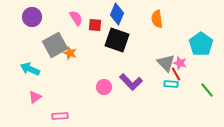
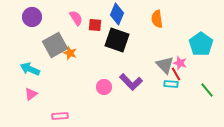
gray triangle: moved 1 px left, 2 px down
pink triangle: moved 4 px left, 3 px up
